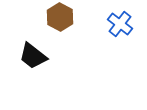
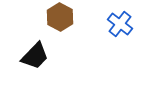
black trapezoid: moved 2 px right; rotated 84 degrees counterclockwise
